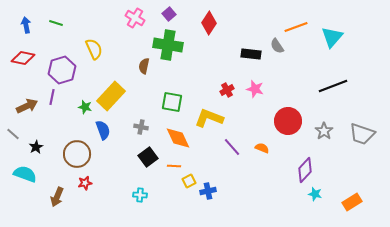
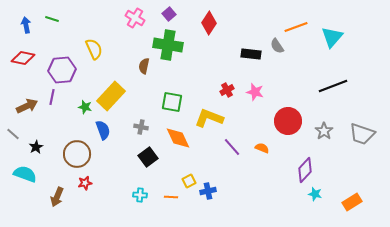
green line at (56, 23): moved 4 px left, 4 px up
purple hexagon at (62, 70): rotated 12 degrees clockwise
pink star at (255, 89): moved 3 px down
orange line at (174, 166): moved 3 px left, 31 px down
